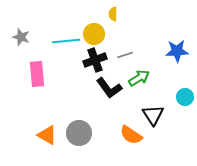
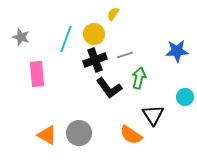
yellow semicircle: rotated 32 degrees clockwise
cyan line: moved 2 px up; rotated 64 degrees counterclockwise
green arrow: rotated 45 degrees counterclockwise
